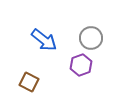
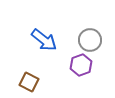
gray circle: moved 1 px left, 2 px down
